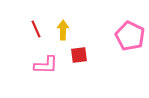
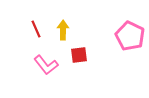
pink L-shape: rotated 50 degrees clockwise
